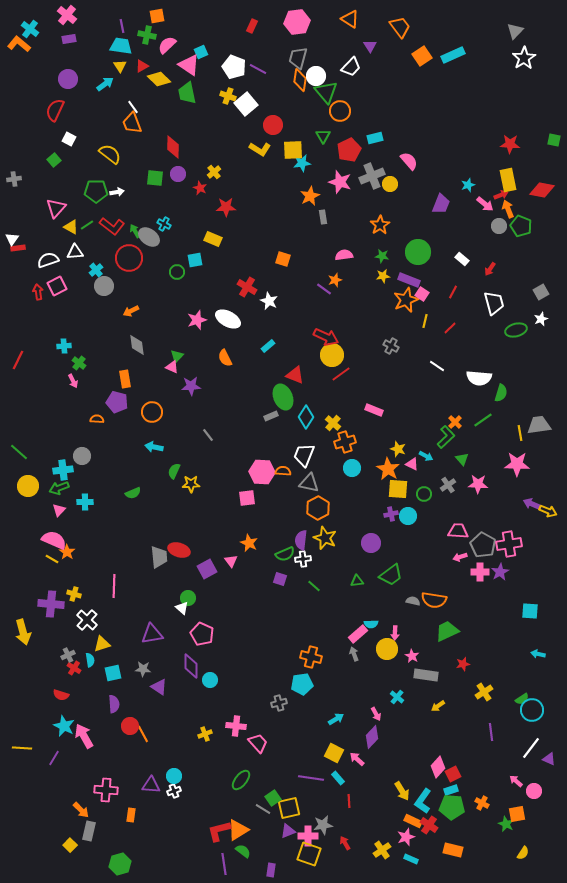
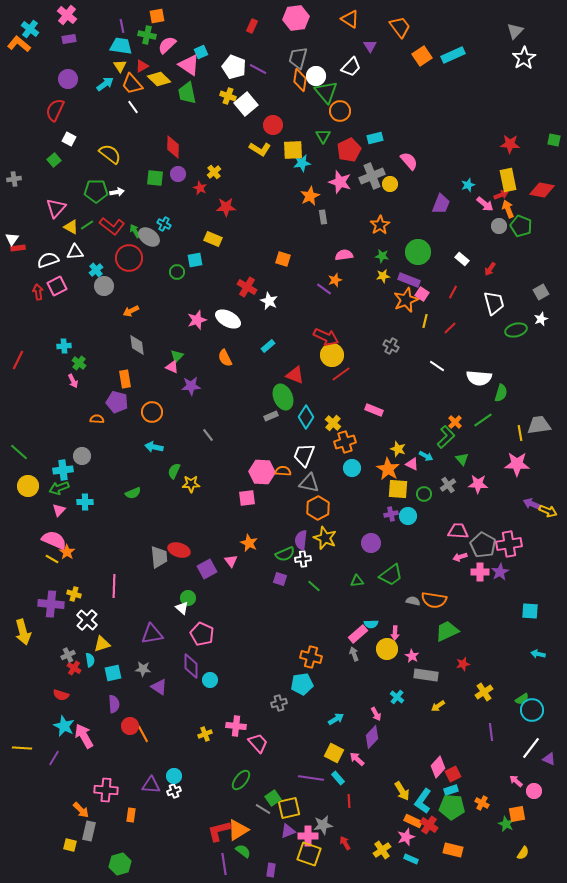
pink hexagon at (297, 22): moved 1 px left, 4 px up
orange trapezoid at (132, 123): moved 39 px up; rotated 20 degrees counterclockwise
yellow square at (70, 845): rotated 32 degrees counterclockwise
